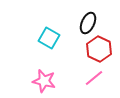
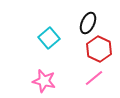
cyan square: rotated 20 degrees clockwise
